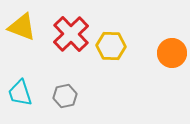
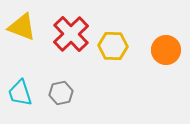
yellow hexagon: moved 2 px right
orange circle: moved 6 px left, 3 px up
gray hexagon: moved 4 px left, 3 px up
